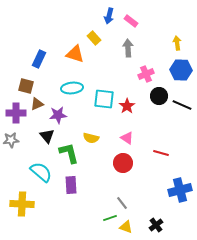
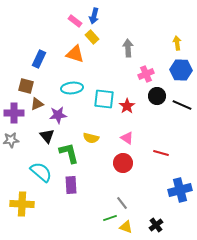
blue arrow: moved 15 px left
pink rectangle: moved 56 px left
yellow rectangle: moved 2 px left, 1 px up
black circle: moved 2 px left
purple cross: moved 2 px left
